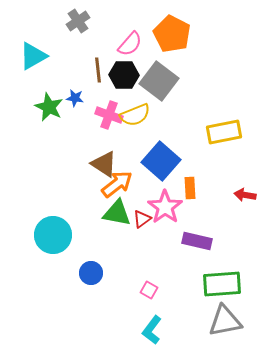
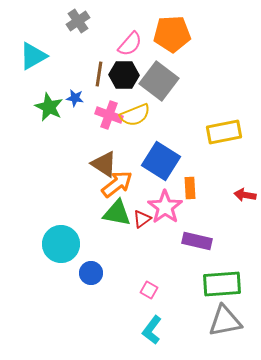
orange pentagon: rotated 30 degrees counterclockwise
brown line: moved 1 px right, 4 px down; rotated 15 degrees clockwise
blue square: rotated 9 degrees counterclockwise
cyan circle: moved 8 px right, 9 px down
